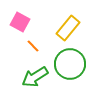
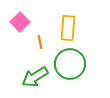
pink square: rotated 18 degrees clockwise
yellow rectangle: rotated 35 degrees counterclockwise
orange line: moved 7 px right, 4 px up; rotated 32 degrees clockwise
